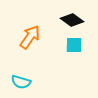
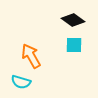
black diamond: moved 1 px right
orange arrow: moved 1 px right, 19 px down; rotated 65 degrees counterclockwise
